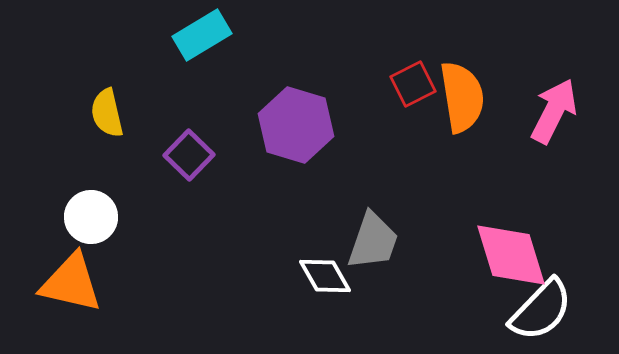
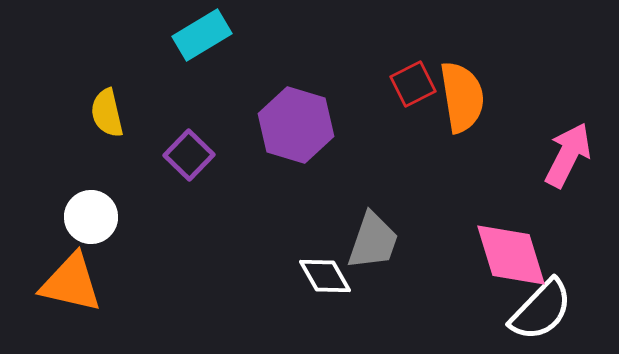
pink arrow: moved 14 px right, 44 px down
